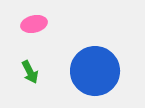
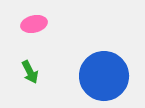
blue circle: moved 9 px right, 5 px down
